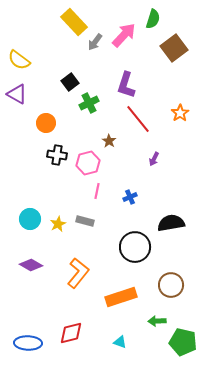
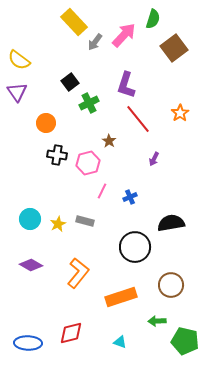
purple triangle: moved 2 px up; rotated 25 degrees clockwise
pink line: moved 5 px right; rotated 14 degrees clockwise
green pentagon: moved 2 px right, 1 px up
